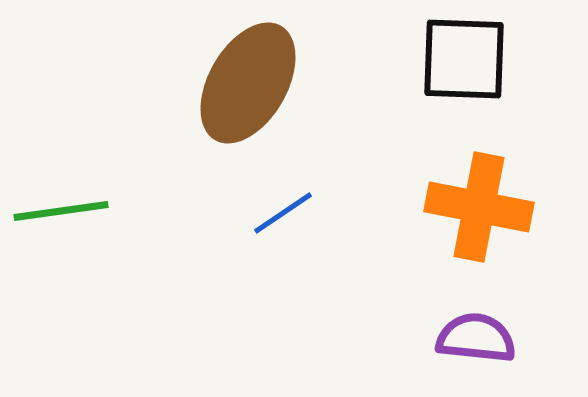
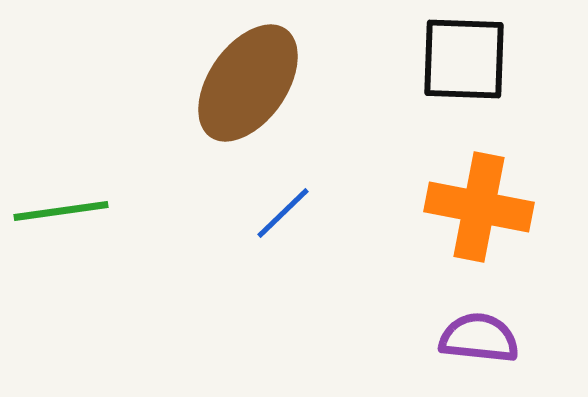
brown ellipse: rotated 5 degrees clockwise
blue line: rotated 10 degrees counterclockwise
purple semicircle: moved 3 px right
